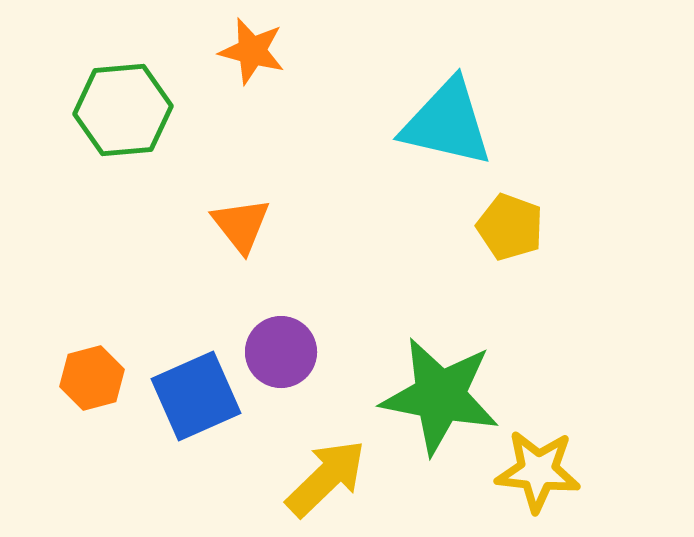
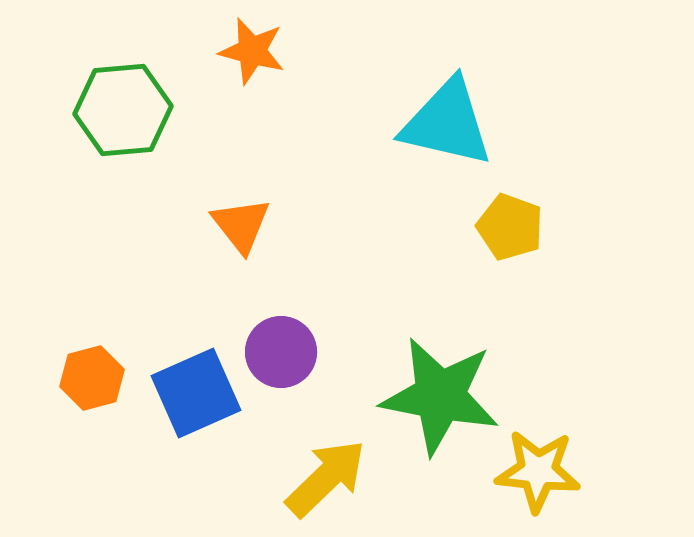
blue square: moved 3 px up
